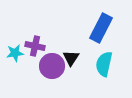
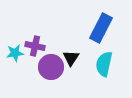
purple circle: moved 1 px left, 1 px down
